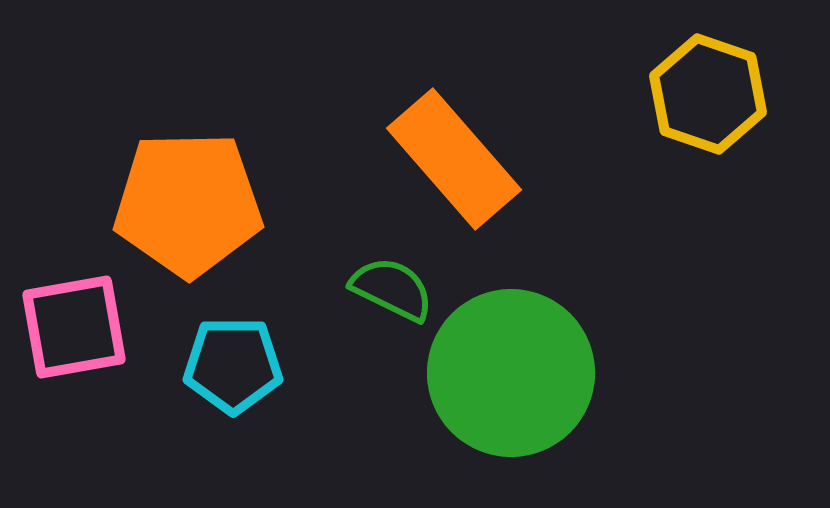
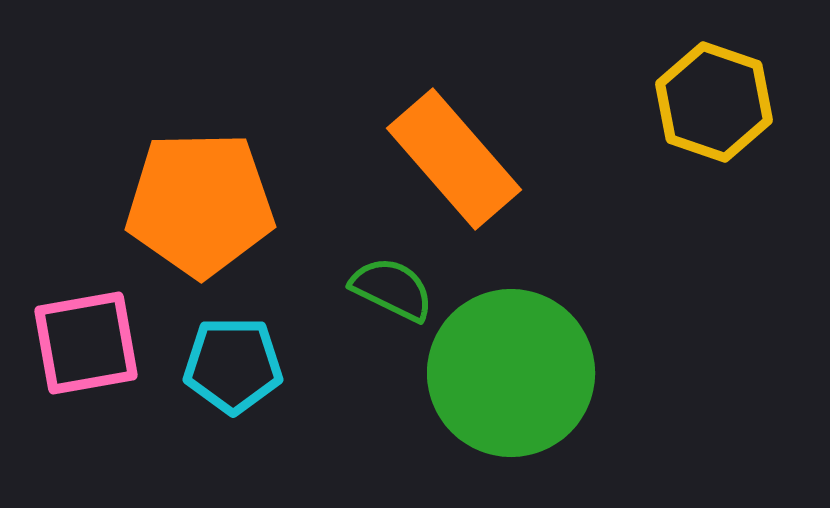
yellow hexagon: moved 6 px right, 8 px down
orange pentagon: moved 12 px right
pink square: moved 12 px right, 16 px down
